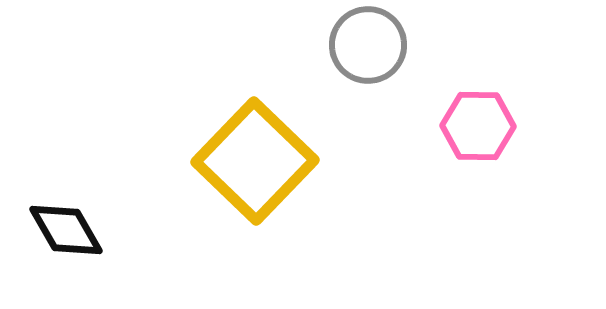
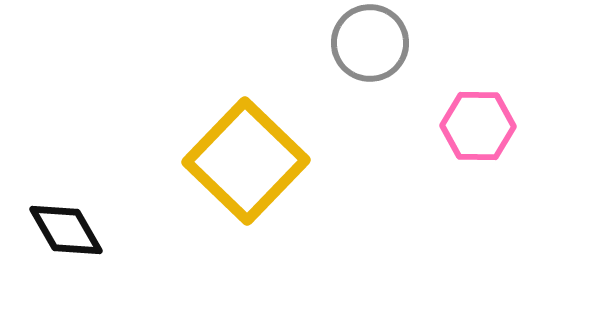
gray circle: moved 2 px right, 2 px up
yellow square: moved 9 px left
